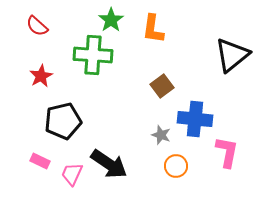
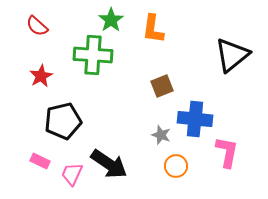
brown square: rotated 15 degrees clockwise
